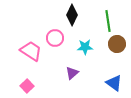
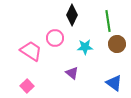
purple triangle: rotated 40 degrees counterclockwise
